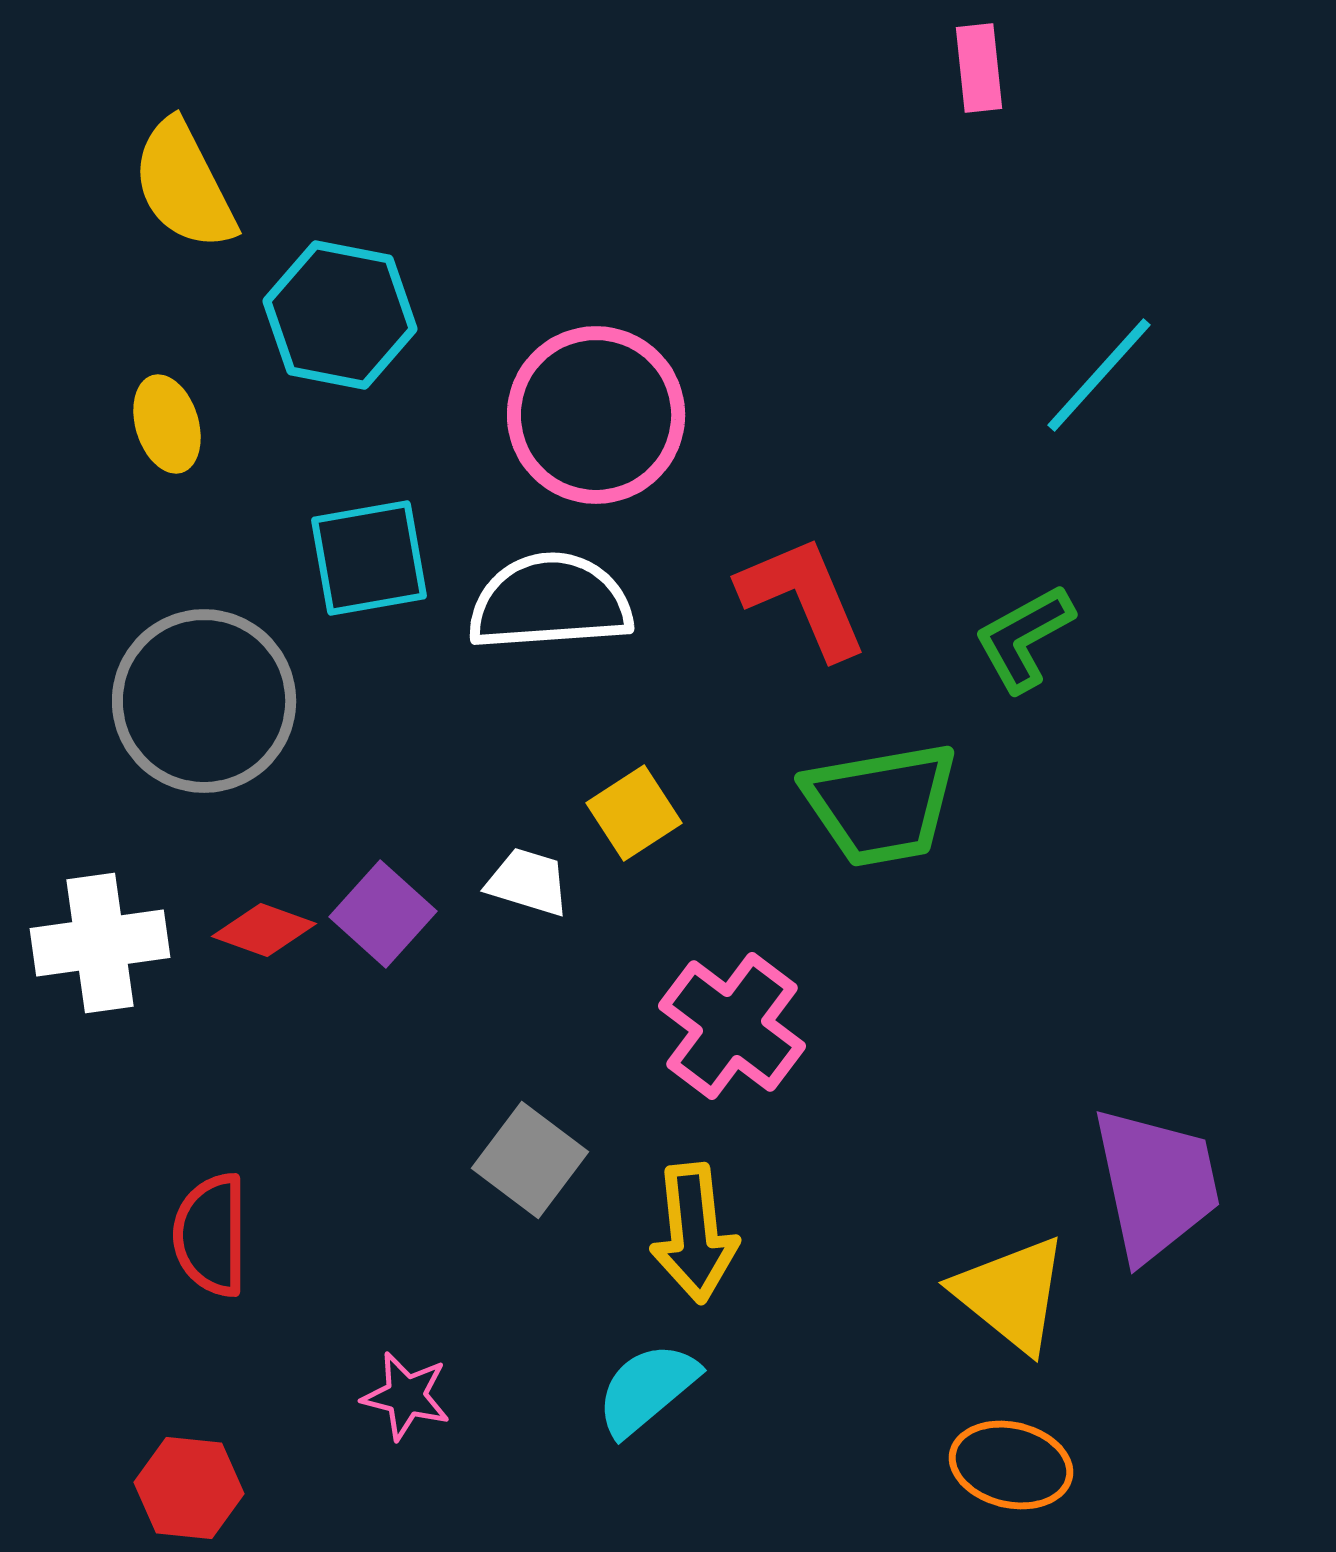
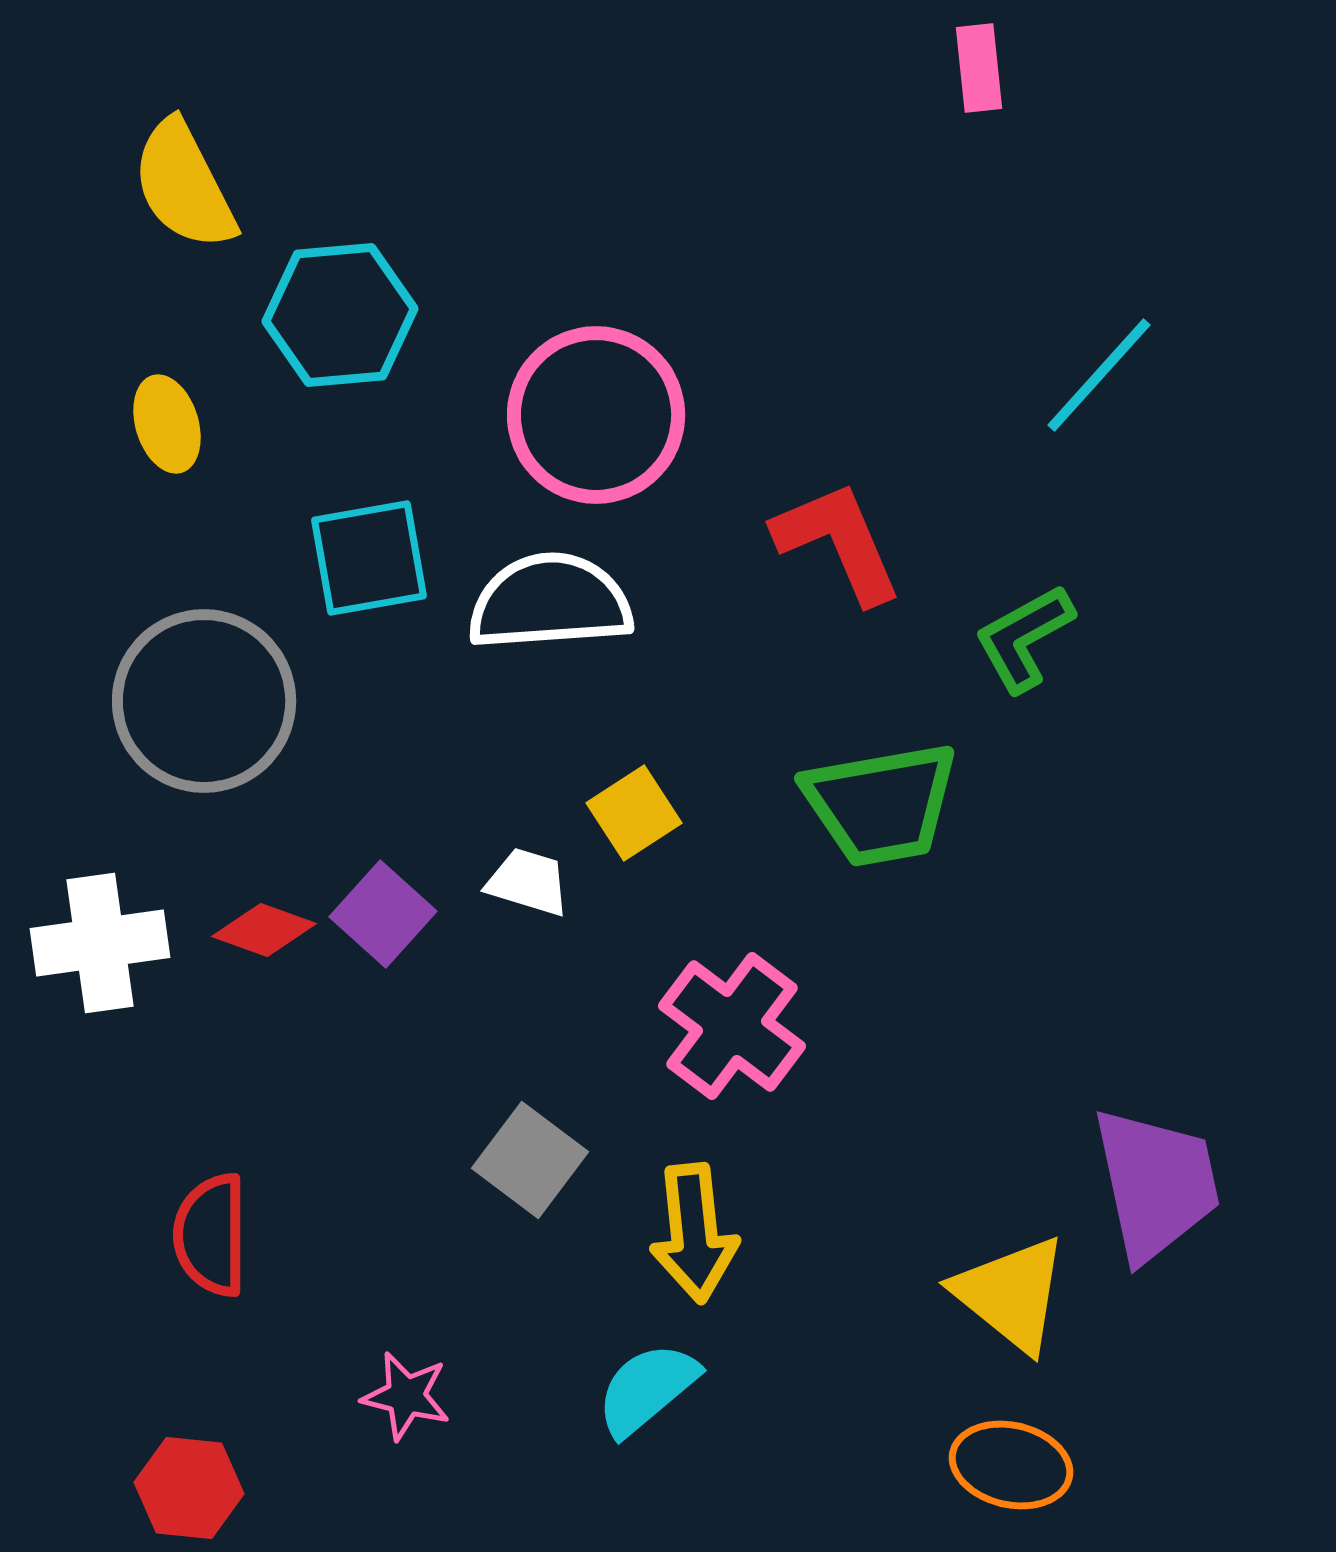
cyan hexagon: rotated 16 degrees counterclockwise
red L-shape: moved 35 px right, 55 px up
